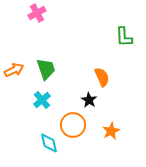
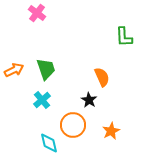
pink cross: rotated 24 degrees counterclockwise
